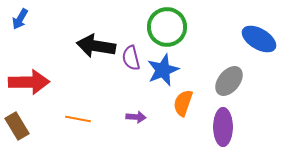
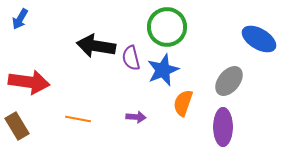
red arrow: rotated 9 degrees clockwise
